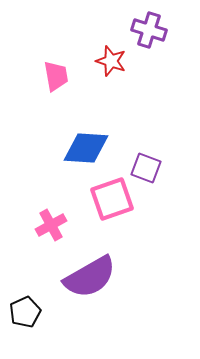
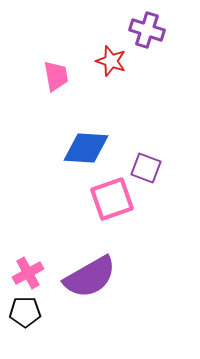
purple cross: moved 2 px left
pink cross: moved 23 px left, 48 px down
black pentagon: rotated 24 degrees clockwise
